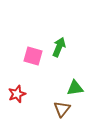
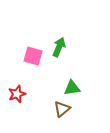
green triangle: moved 3 px left
brown triangle: rotated 12 degrees clockwise
